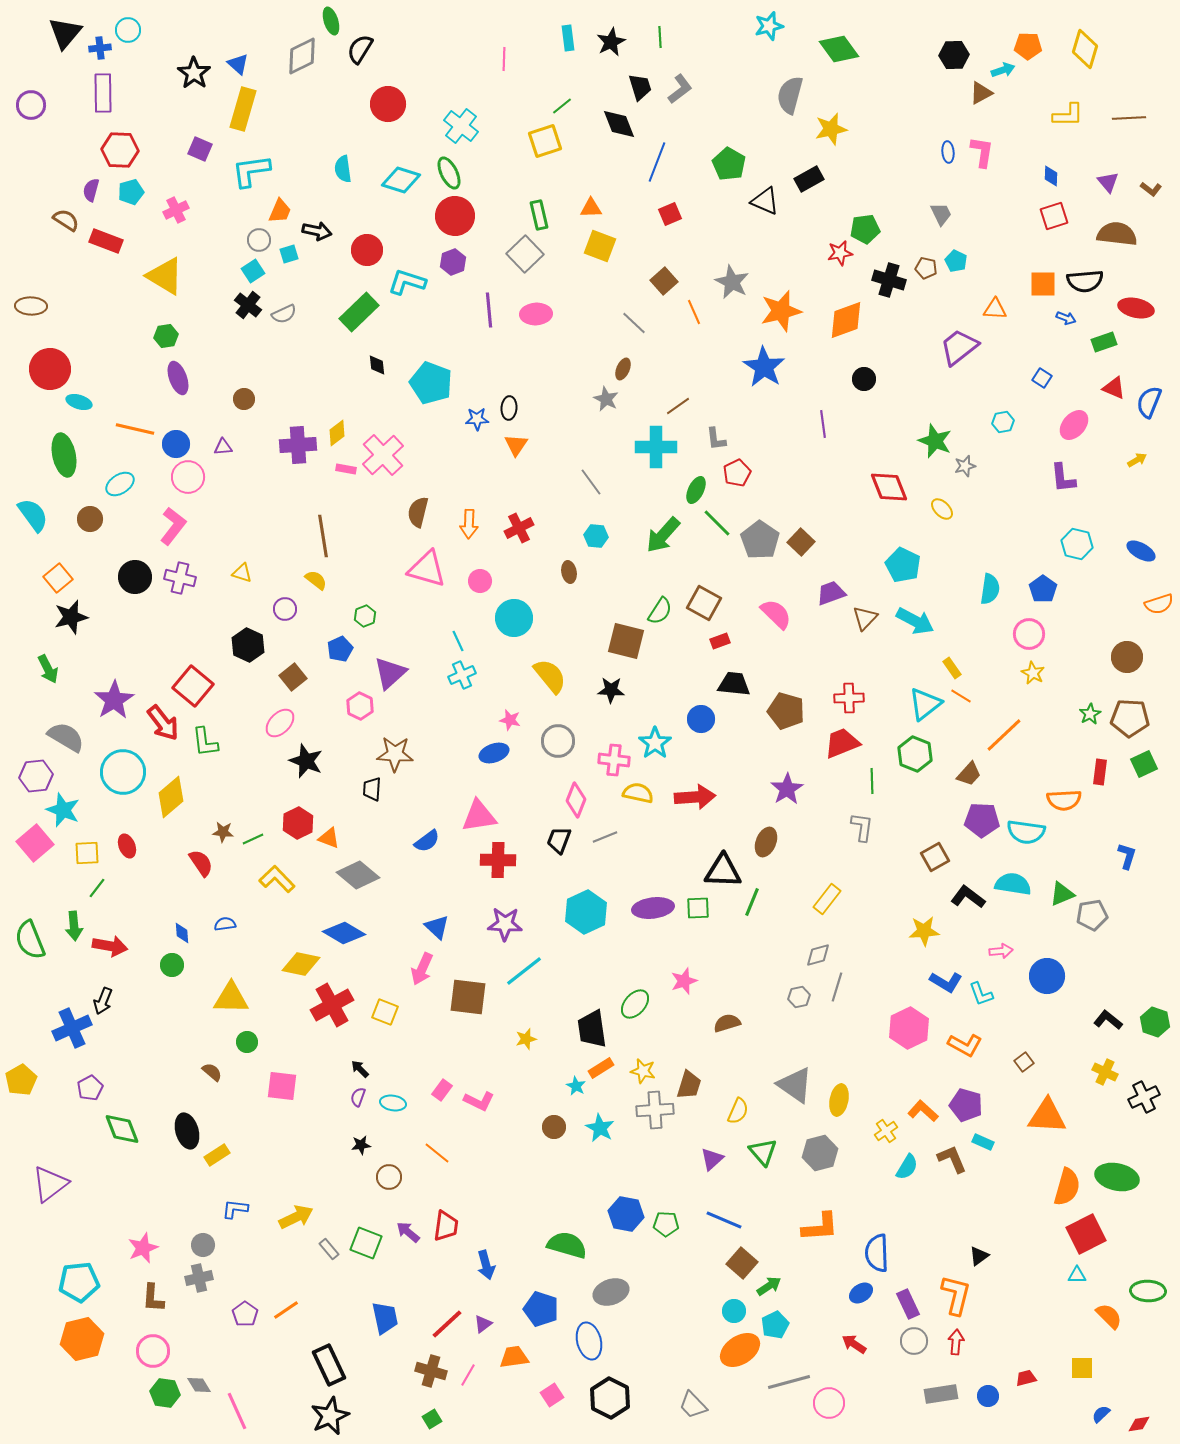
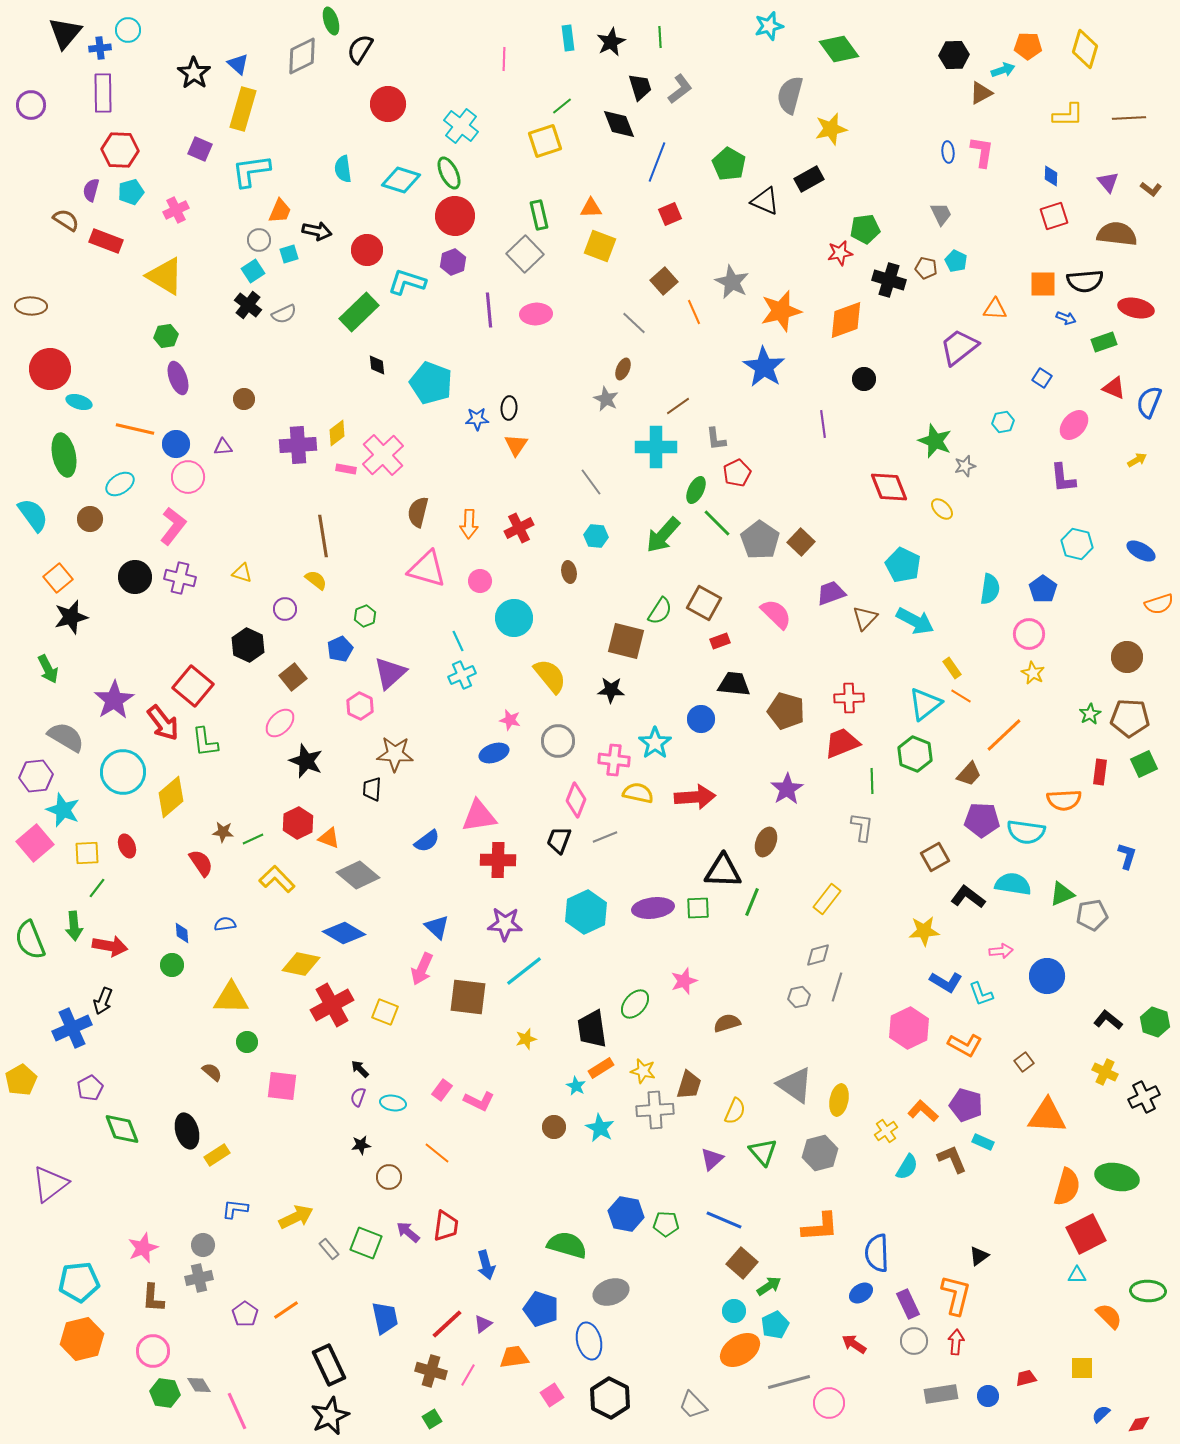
yellow semicircle at (738, 1111): moved 3 px left
